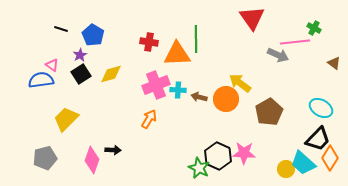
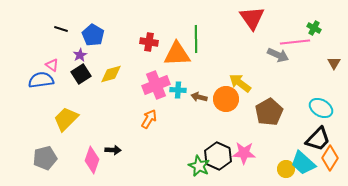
brown triangle: rotated 24 degrees clockwise
green star: moved 2 px up
